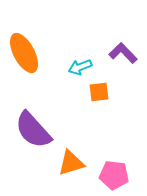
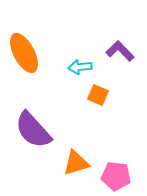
purple L-shape: moved 3 px left, 2 px up
cyan arrow: rotated 15 degrees clockwise
orange square: moved 1 px left, 3 px down; rotated 30 degrees clockwise
orange triangle: moved 5 px right
pink pentagon: moved 2 px right, 1 px down
